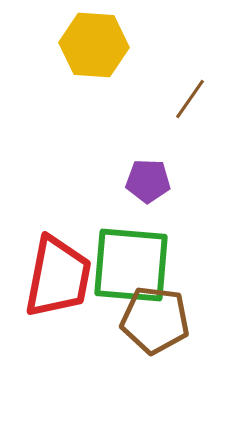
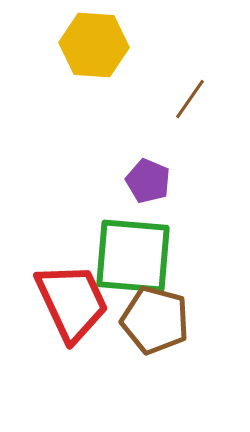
purple pentagon: rotated 21 degrees clockwise
green square: moved 2 px right, 9 px up
red trapezoid: moved 14 px right, 25 px down; rotated 36 degrees counterclockwise
brown pentagon: rotated 8 degrees clockwise
